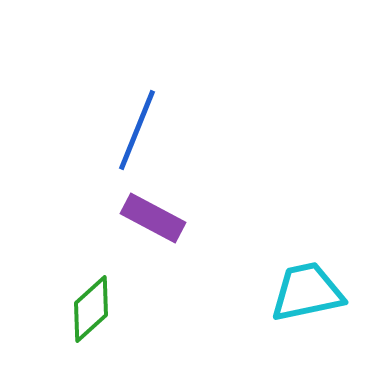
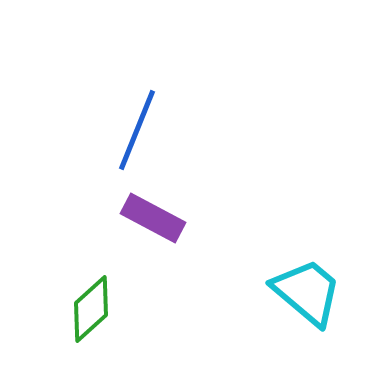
cyan trapezoid: rotated 52 degrees clockwise
